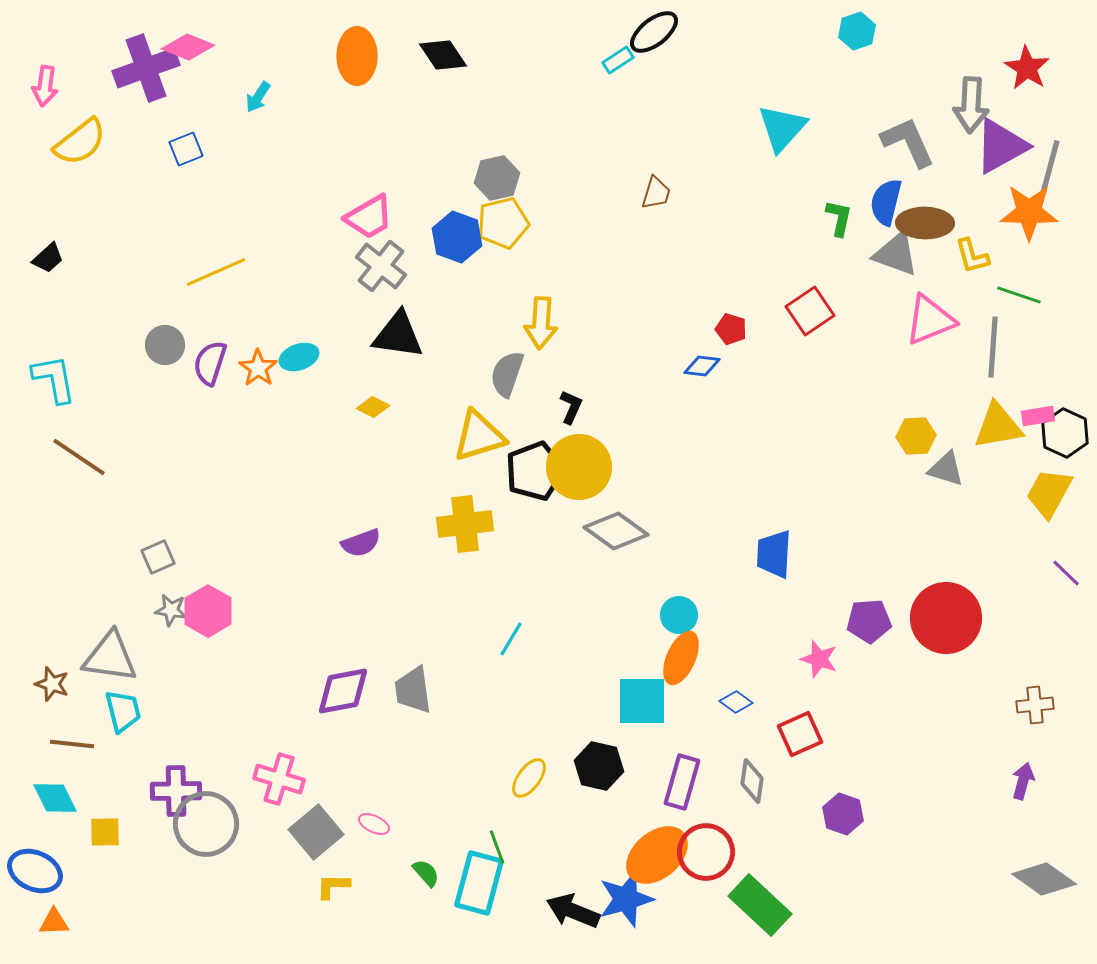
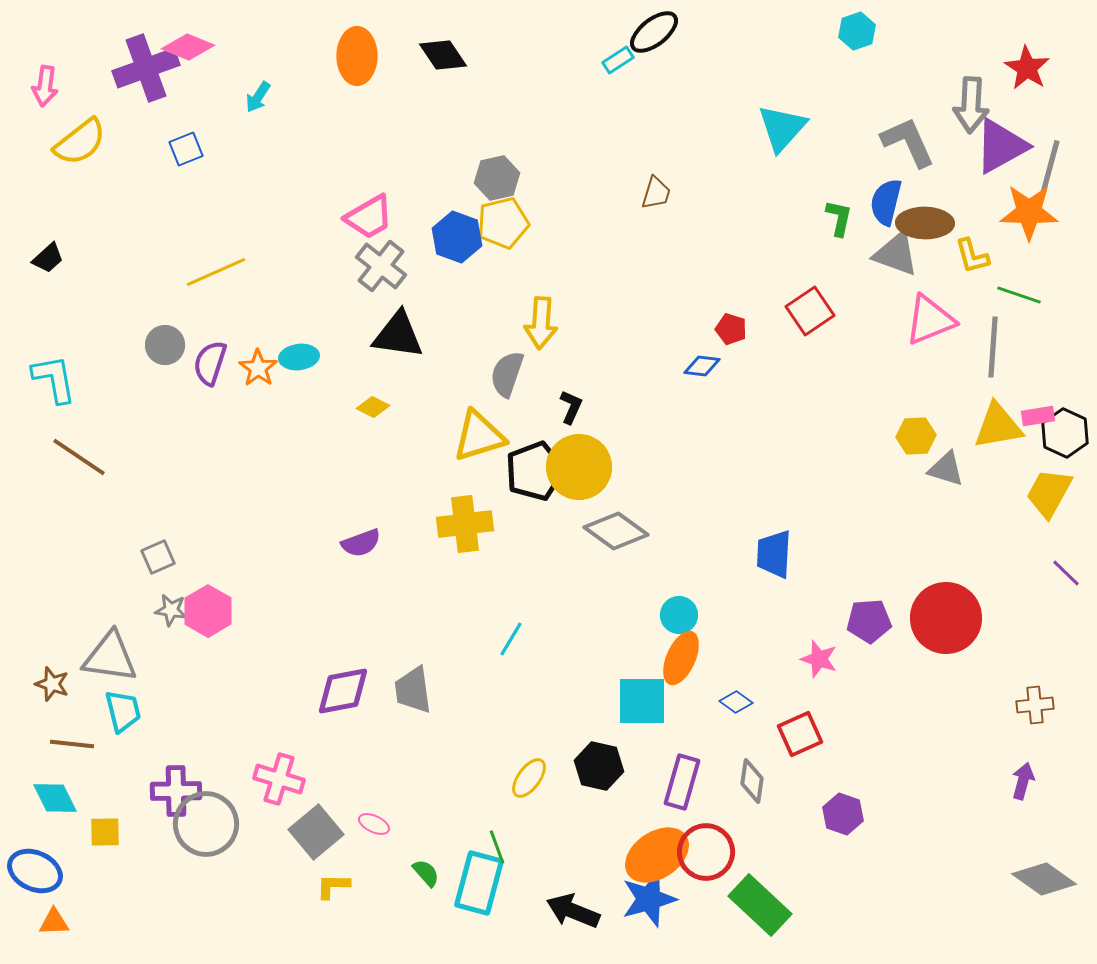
cyan ellipse at (299, 357): rotated 12 degrees clockwise
orange ellipse at (657, 855): rotated 6 degrees clockwise
blue star at (626, 899): moved 23 px right
